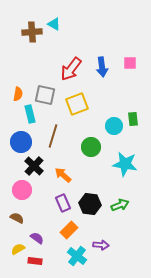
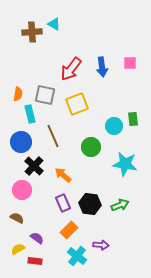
brown line: rotated 40 degrees counterclockwise
